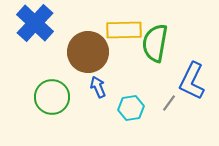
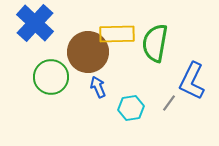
yellow rectangle: moved 7 px left, 4 px down
green circle: moved 1 px left, 20 px up
